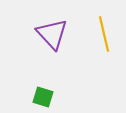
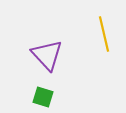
purple triangle: moved 5 px left, 21 px down
